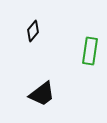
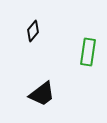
green rectangle: moved 2 px left, 1 px down
